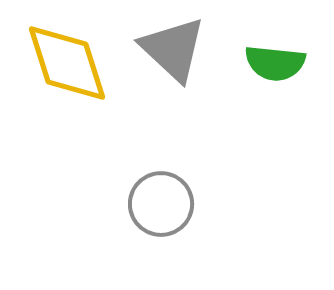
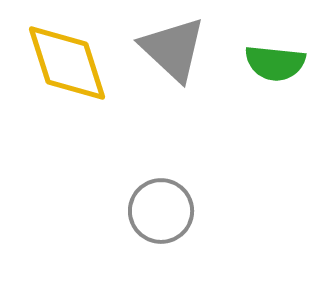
gray circle: moved 7 px down
